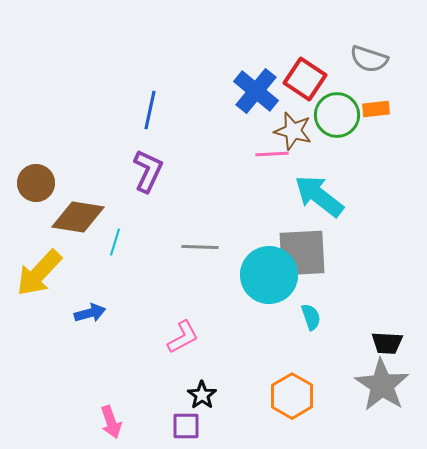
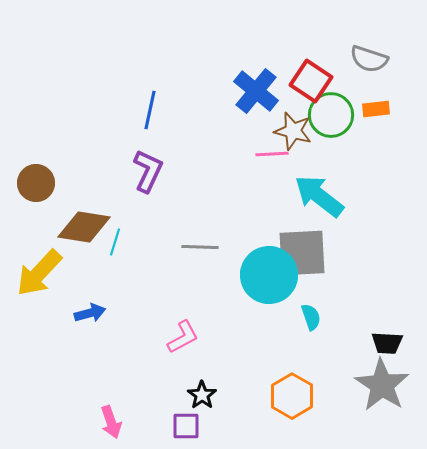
red square: moved 6 px right, 2 px down
green circle: moved 6 px left
brown diamond: moved 6 px right, 10 px down
